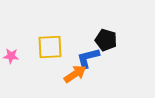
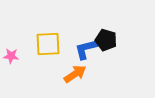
yellow square: moved 2 px left, 3 px up
blue L-shape: moved 2 px left, 9 px up
